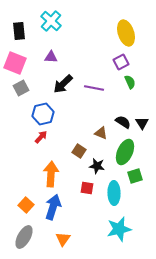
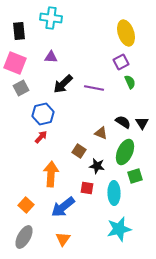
cyan cross: moved 3 px up; rotated 35 degrees counterclockwise
blue arrow: moved 10 px right; rotated 145 degrees counterclockwise
